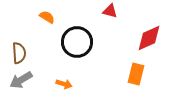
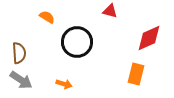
gray arrow: rotated 115 degrees counterclockwise
